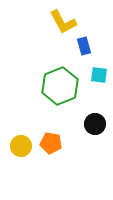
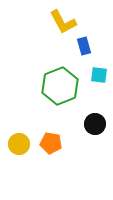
yellow circle: moved 2 px left, 2 px up
